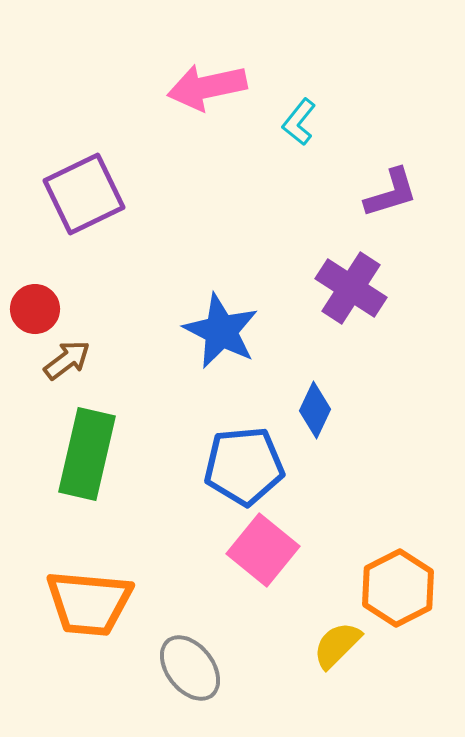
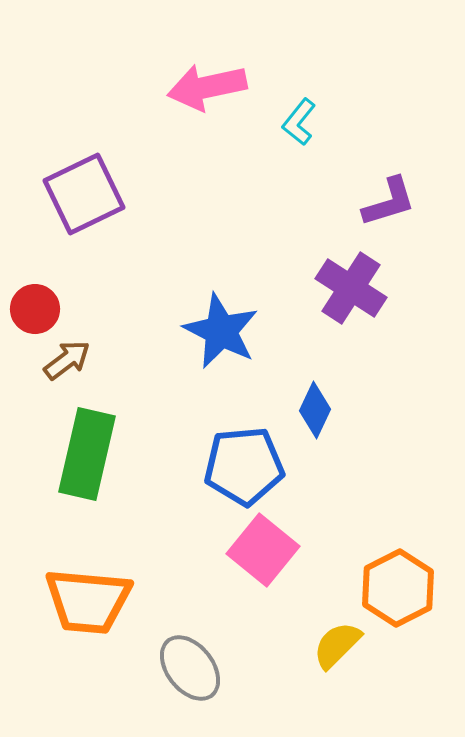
purple L-shape: moved 2 px left, 9 px down
orange trapezoid: moved 1 px left, 2 px up
